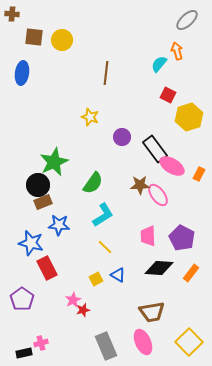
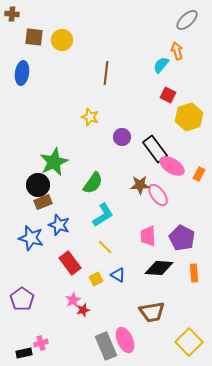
cyan semicircle at (159, 64): moved 2 px right, 1 px down
blue star at (59, 225): rotated 15 degrees clockwise
blue star at (31, 243): moved 5 px up
red rectangle at (47, 268): moved 23 px right, 5 px up; rotated 10 degrees counterclockwise
orange rectangle at (191, 273): moved 3 px right; rotated 42 degrees counterclockwise
pink ellipse at (143, 342): moved 18 px left, 2 px up
